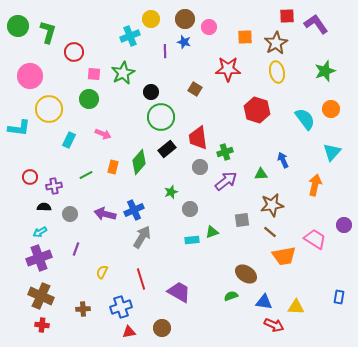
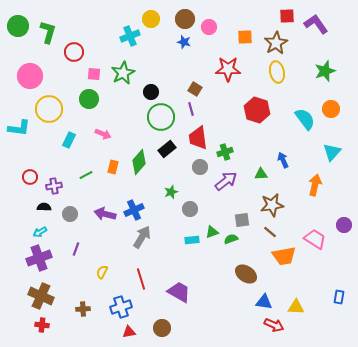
purple line at (165, 51): moved 26 px right, 58 px down; rotated 16 degrees counterclockwise
green semicircle at (231, 296): moved 57 px up
